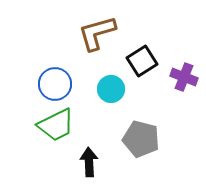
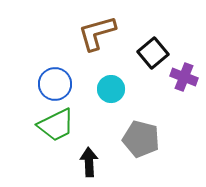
black square: moved 11 px right, 8 px up; rotated 8 degrees counterclockwise
